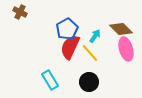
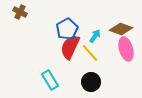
brown diamond: rotated 25 degrees counterclockwise
black circle: moved 2 px right
